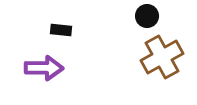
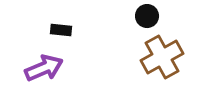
purple arrow: rotated 24 degrees counterclockwise
